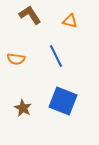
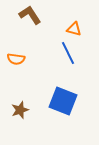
orange triangle: moved 4 px right, 8 px down
blue line: moved 12 px right, 3 px up
brown star: moved 3 px left, 2 px down; rotated 24 degrees clockwise
